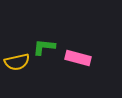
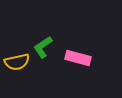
green L-shape: moved 1 px left; rotated 40 degrees counterclockwise
